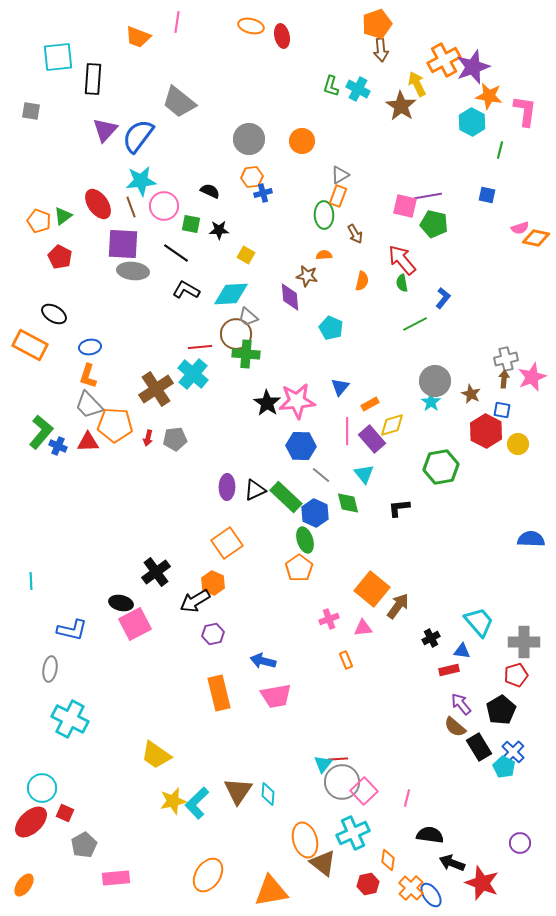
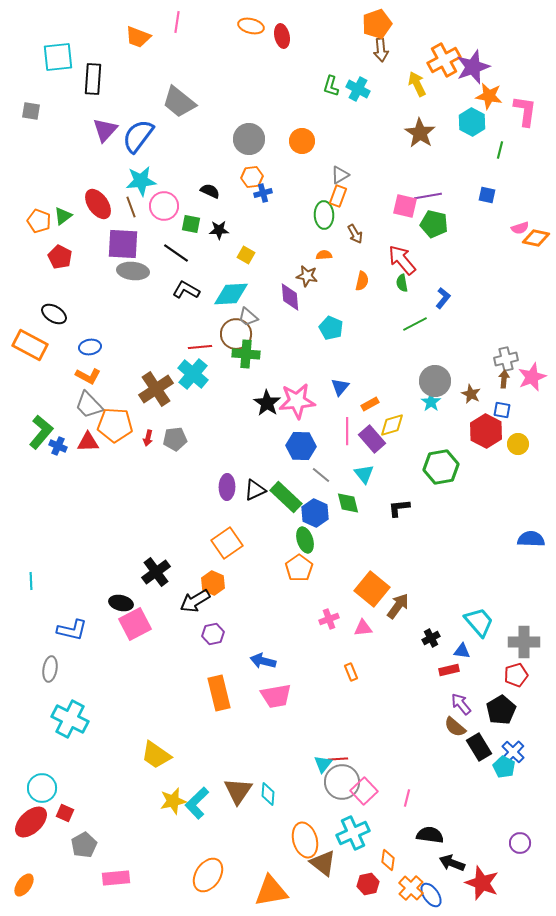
brown star at (401, 106): moved 19 px right, 27 px down
orange L-shape at (88, 376): rotated 80 degrees counterclockwise
orange rectangle at (346, 660): moved 5 px right, 12 px down
